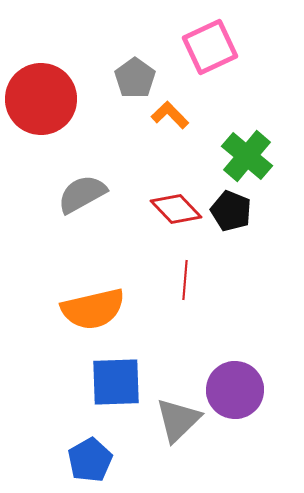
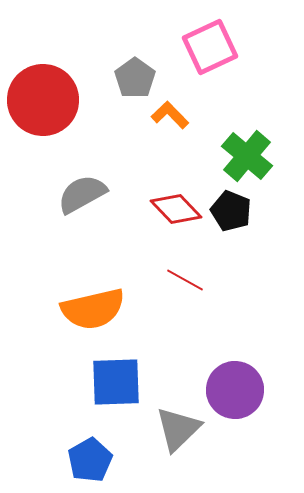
red circle: moved 2 px right, 1 px down
red line: rotated 66 degrees counterclockwise
gray triangle: moved 9 px down
